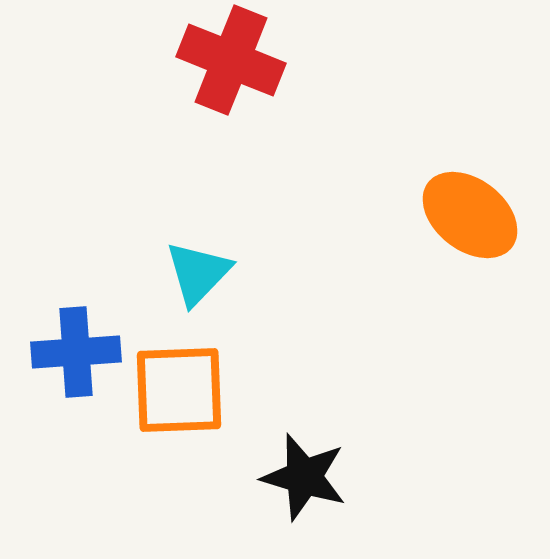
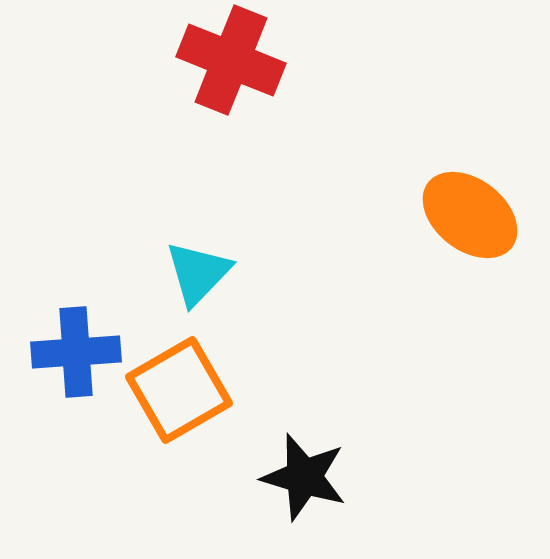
orange square: rotated 28 degrees counterclockwise
